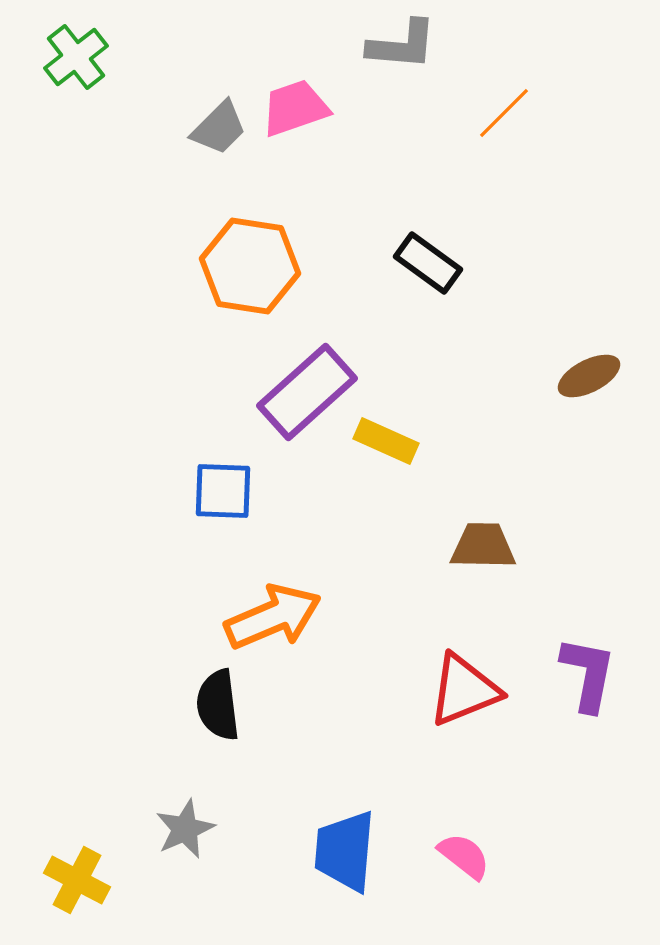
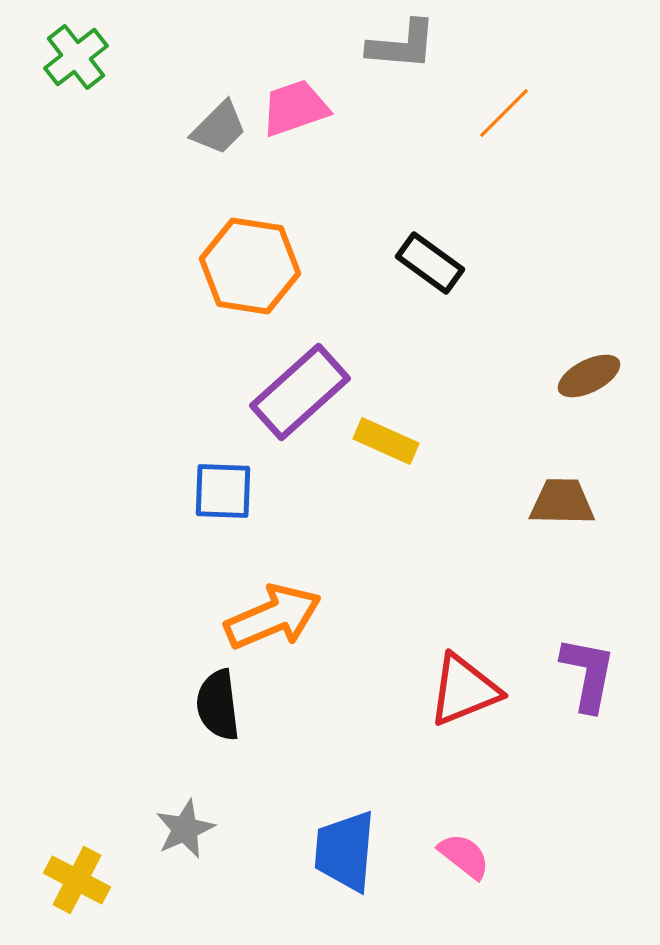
black rectangle: moved 2 px right
purple rectangle: moved 7 px left
brown trapezoid: moved 79 px right, 44 px up
